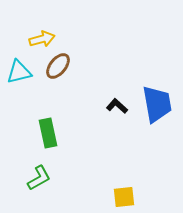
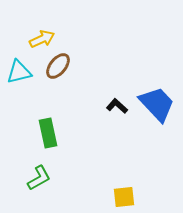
yellow arrow: rotated 10 degrees counterclockwise
blue trapezoid: rotated 33 degrees counterclockwise
